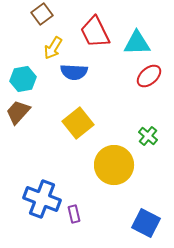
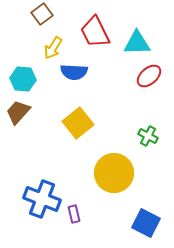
cyan hexagon: rotated 15 degrees clockwise
green cross: rotated 12 degrees counterclockwise
yellow circle: moved 8 px down
